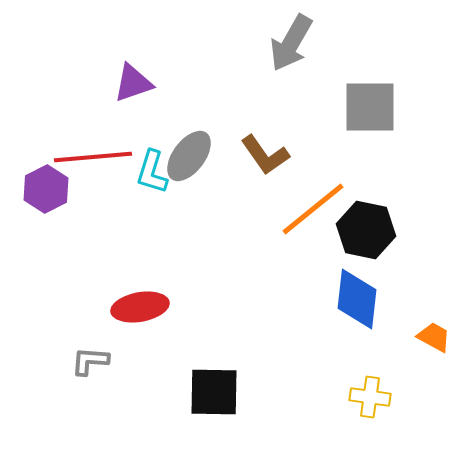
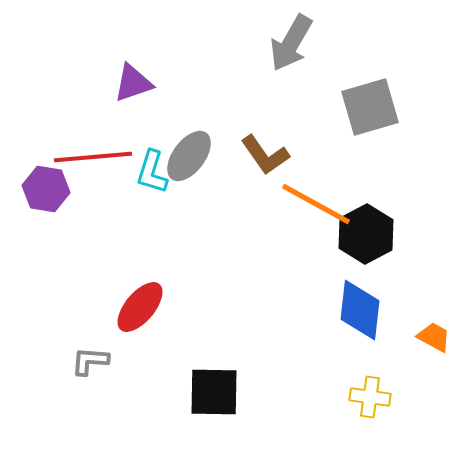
gray square: rotated 16 degrees counterclockwise
purple hexagon: rotated 24 degrees counterclockwise
orange line: moved 3 px right, 5 px up; rotated 68 degrees clockwise
black hexagon: moved 4 px down; rotated 20 degrees clockwise
blue diamond: moved 3 px right, 11 px down
red ellipse: rotated 40 degrees counterclockwise
